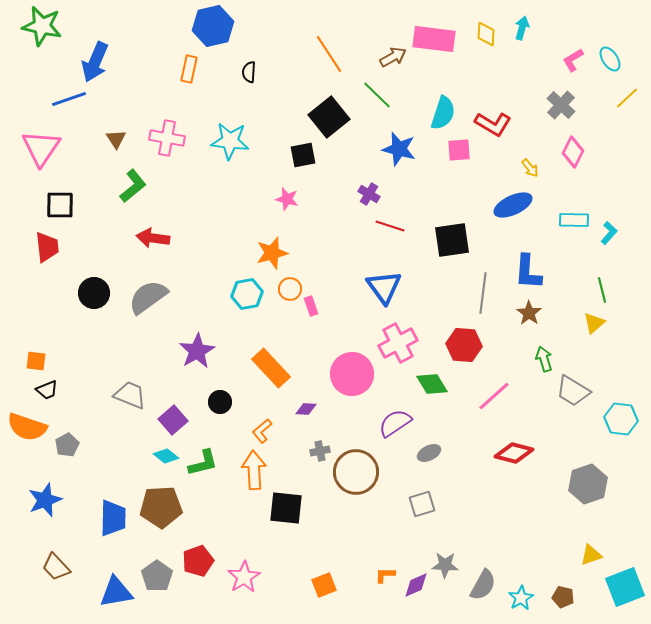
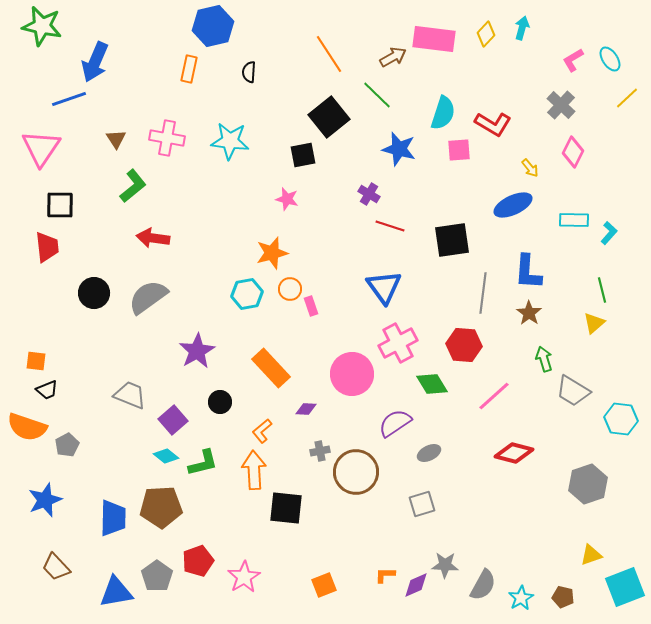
yellow diamond at (486, 34): rotated 40 degrees clockwise
